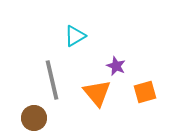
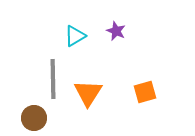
purple star: moved 35 px up
gray line: moved 1 px right, 1 px up; rotated 12 degrees clockwise
orange triangle: moved 9 px left; rotated 12 degrees clockwise
